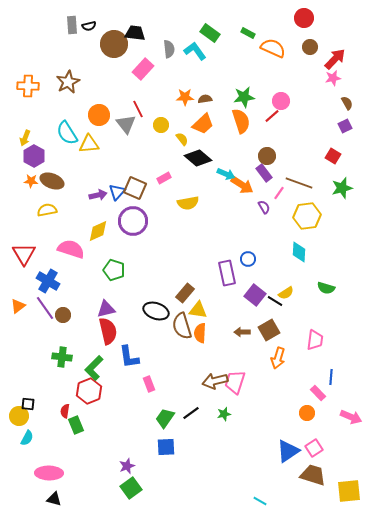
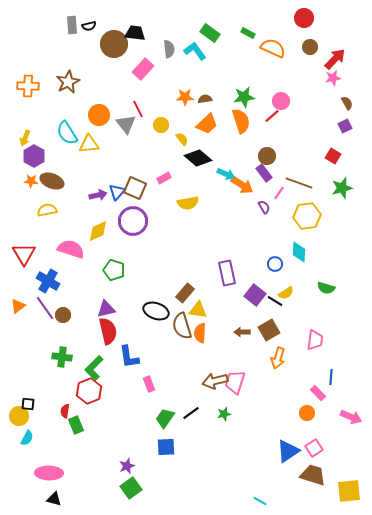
orange trapezoid at (203, 124): moved 4 px right
blue circle at (248, 259): moved 27 px right, 5 px down
